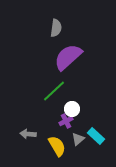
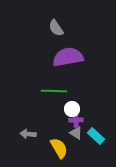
gray semicircle: rotated 138 degrees clockwise
purple semicircle: rotated 32 degrees clockwise
green line: rotated 45 degrees clockwise
purple cross: moved 10 px right, 1 px up; rotated 24 degrees clockwise
gray triangle: moved 2 px left, 6 px up; rotated 48 degrees counterclockwise
yellow semicircle: moved 2 px right, 2 px down
